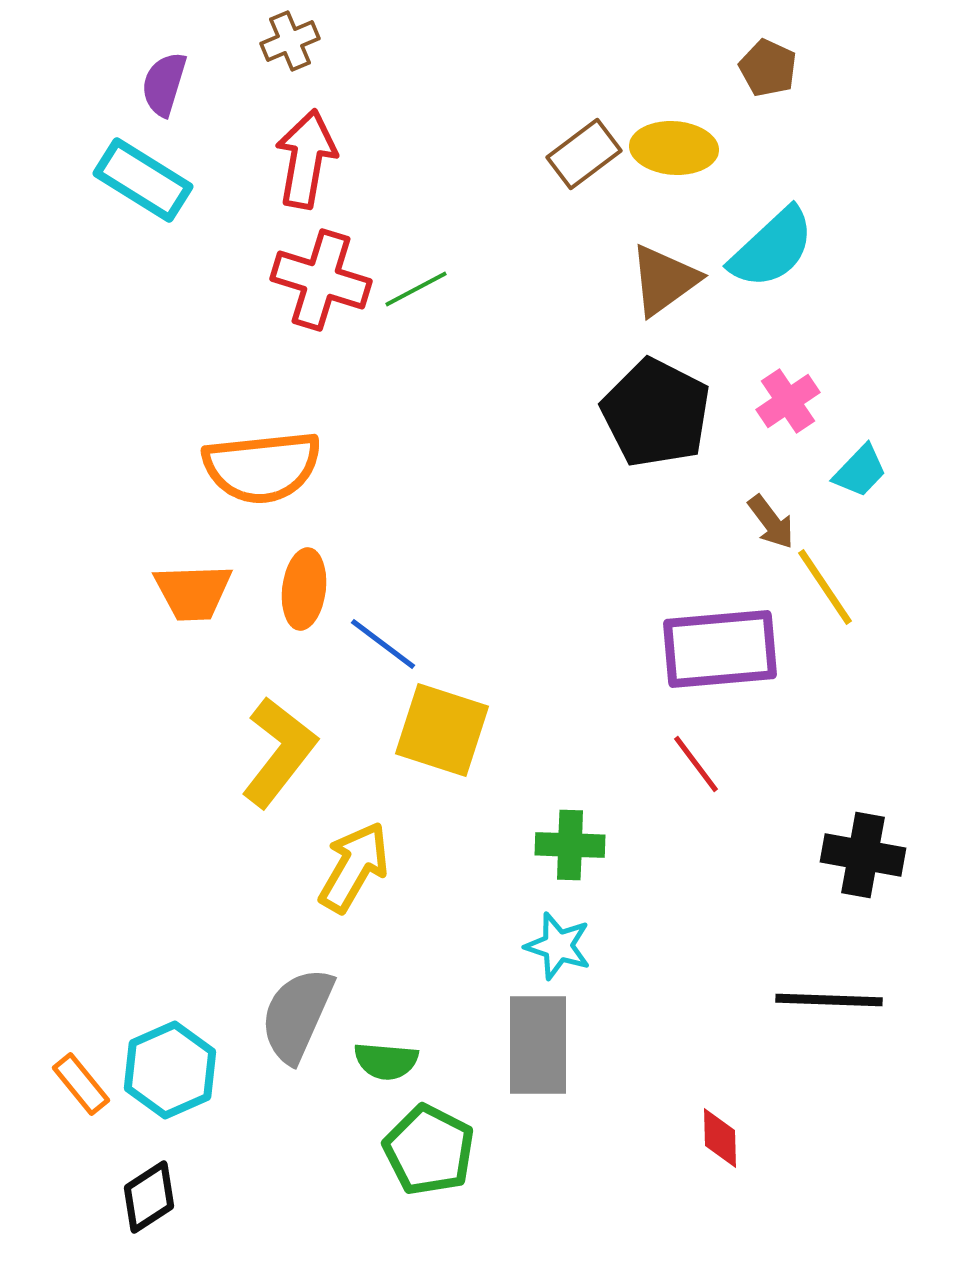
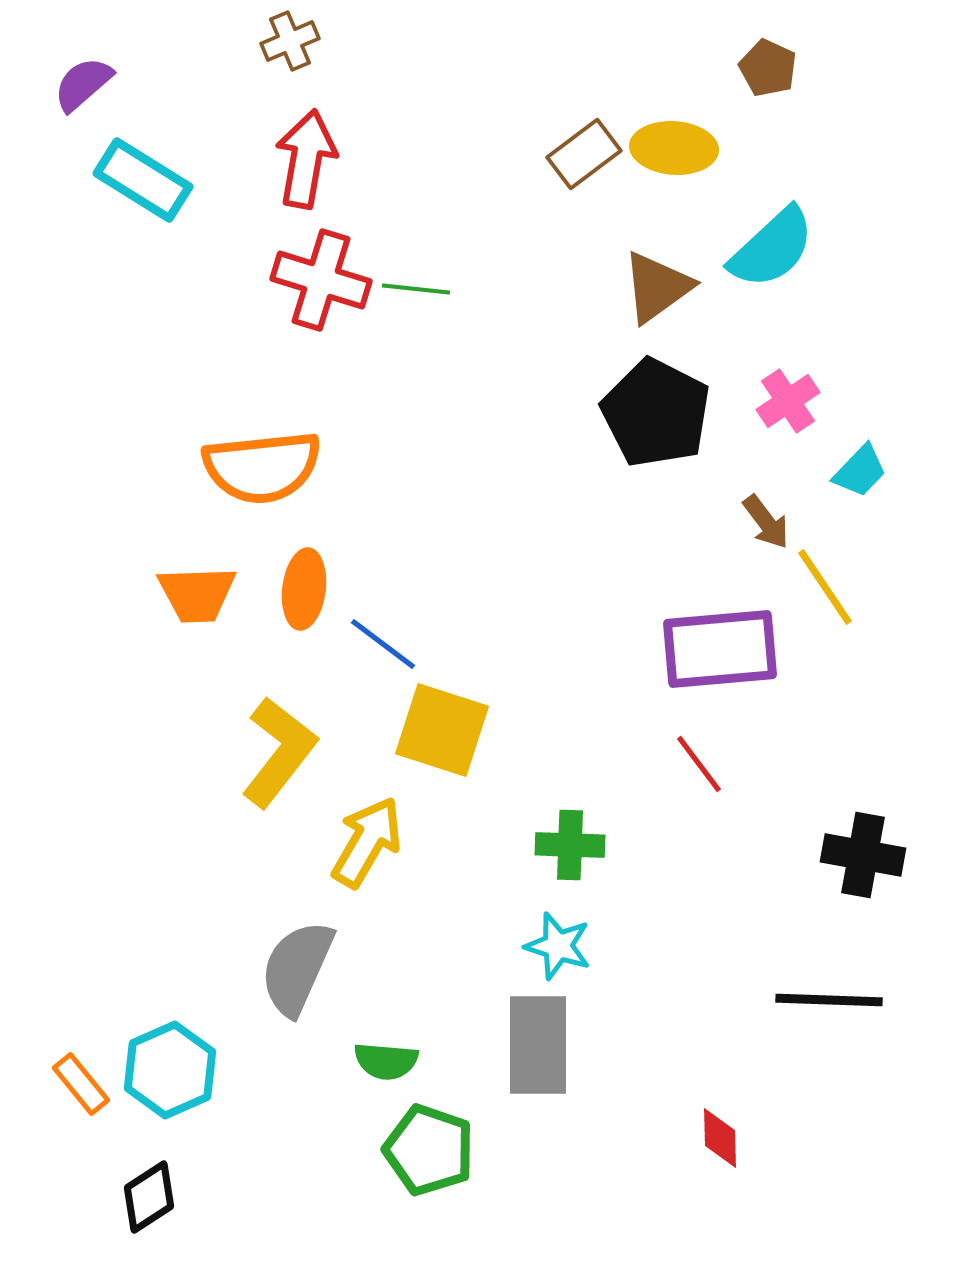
purple semicircle: moved 81 px left; rotated 32 degrees clockwise
brown triangle: moved 7 px left, 7 px down
green line: rotated 34 degrees clockwise
brown arrow: moved 5 px left
orange trapezoid: moved 4 px right, 2 px down
red line: moved 3 px right
yellow arrow: moved 13 px right, 25 px up
gray semicircle: moved 47 px up
green pentagon: rotated 8 degrees counterclockwise
